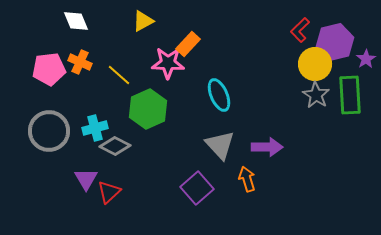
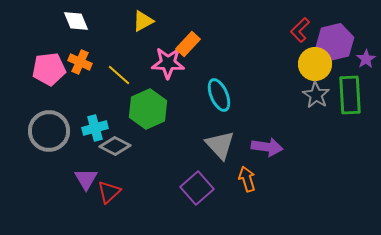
purple arrow: rotated 8 degrees clockwise
